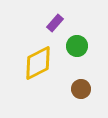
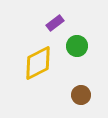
purple rectangle: rotated 12 degrees clockwise
brown circle: moved 6 px down
